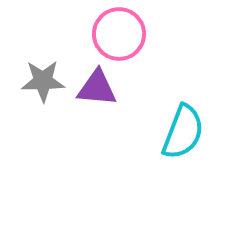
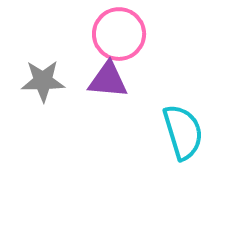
purple triangle: moved 11 px right, 8 px up
cyan semicircle: rotated 38 degrees counterclockwise
